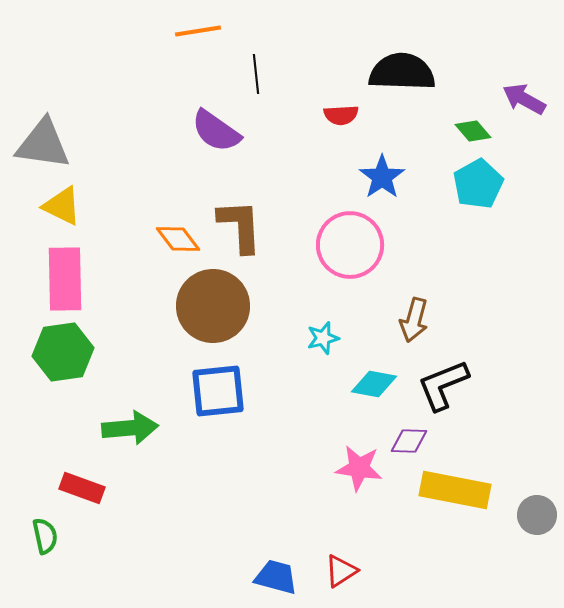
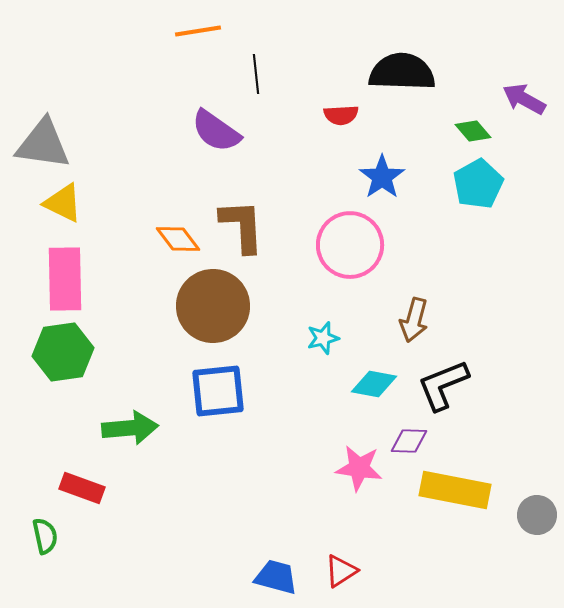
yellow triangle: moved 1 px right, 3 px up
brown L-shape: moved 2 px right
